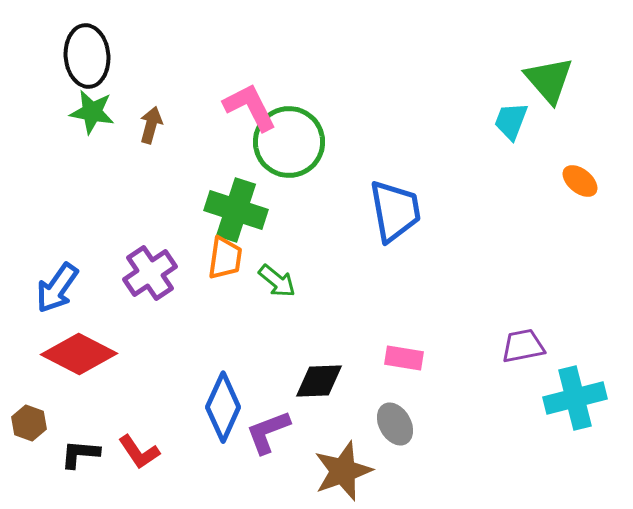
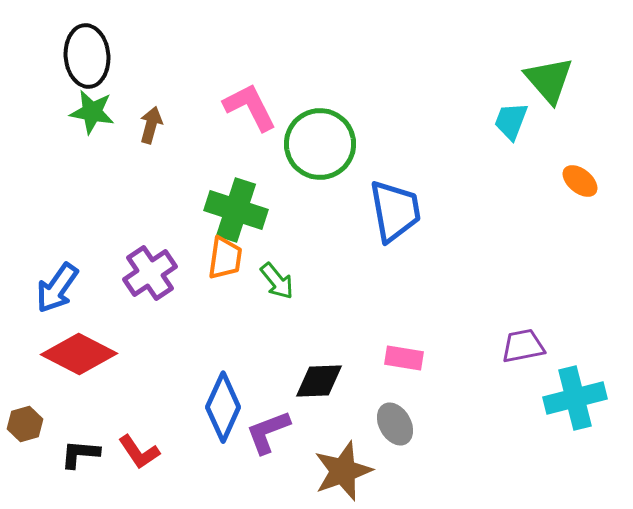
green circle: moved 31 px right, 2 px down
green arrow: rotated 12 degrees clockwise
brown hexagon: moved 4 px left, 1 px down; rotated 24 degrees clockwise
